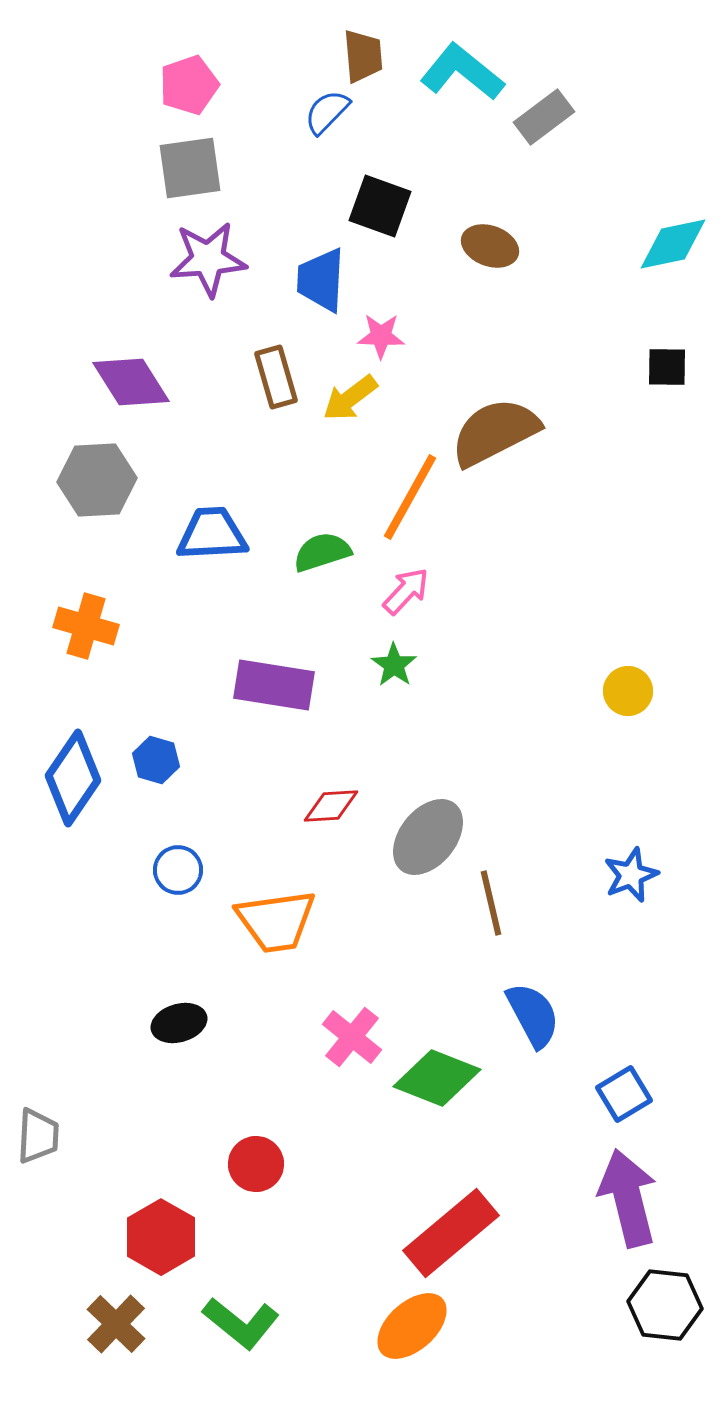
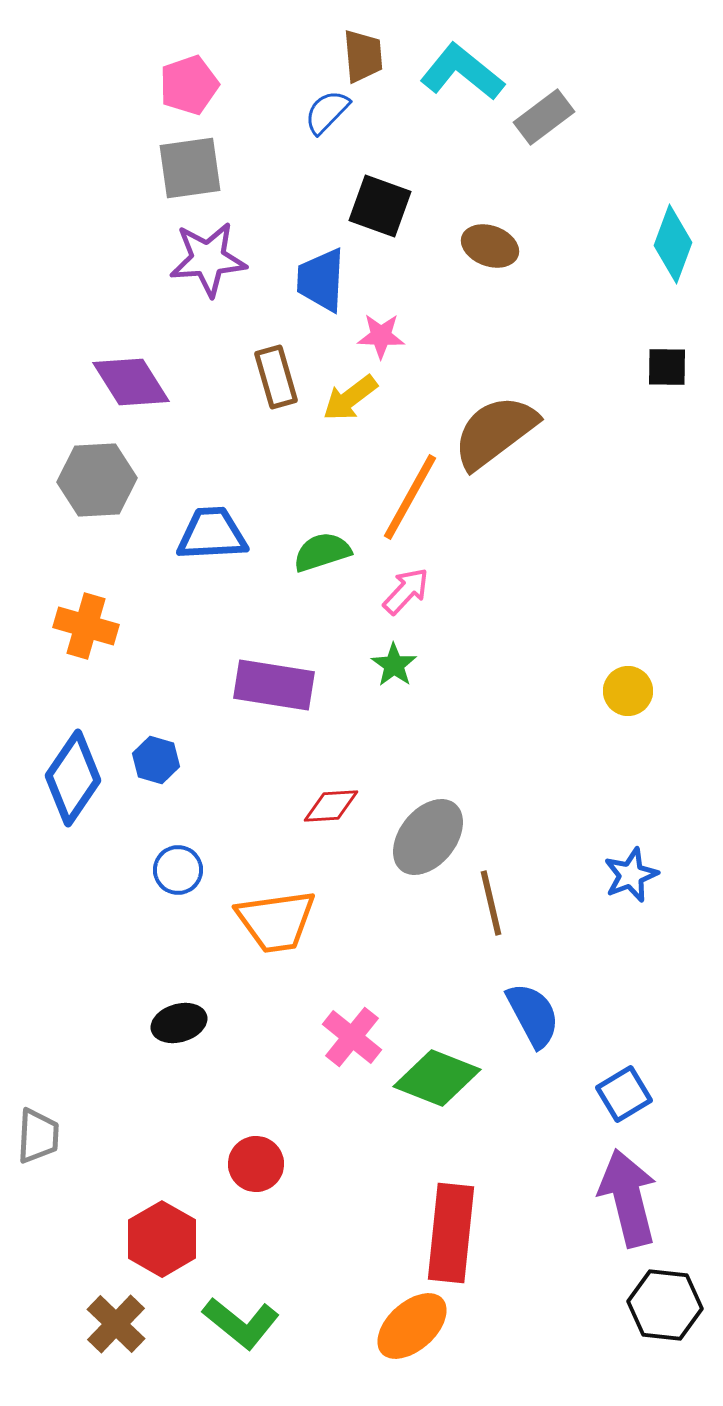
cyan diamond at (673, 244): rotated 58 degrees counterclockwise
brown semicircle at (495, 432): rotated 10 degrees counterclockwise
red rectangle at (451, 1233): rotated 44 degrees counterclockwise
red hexagon at (161, 1237): moved 1 px right, 2 px down
